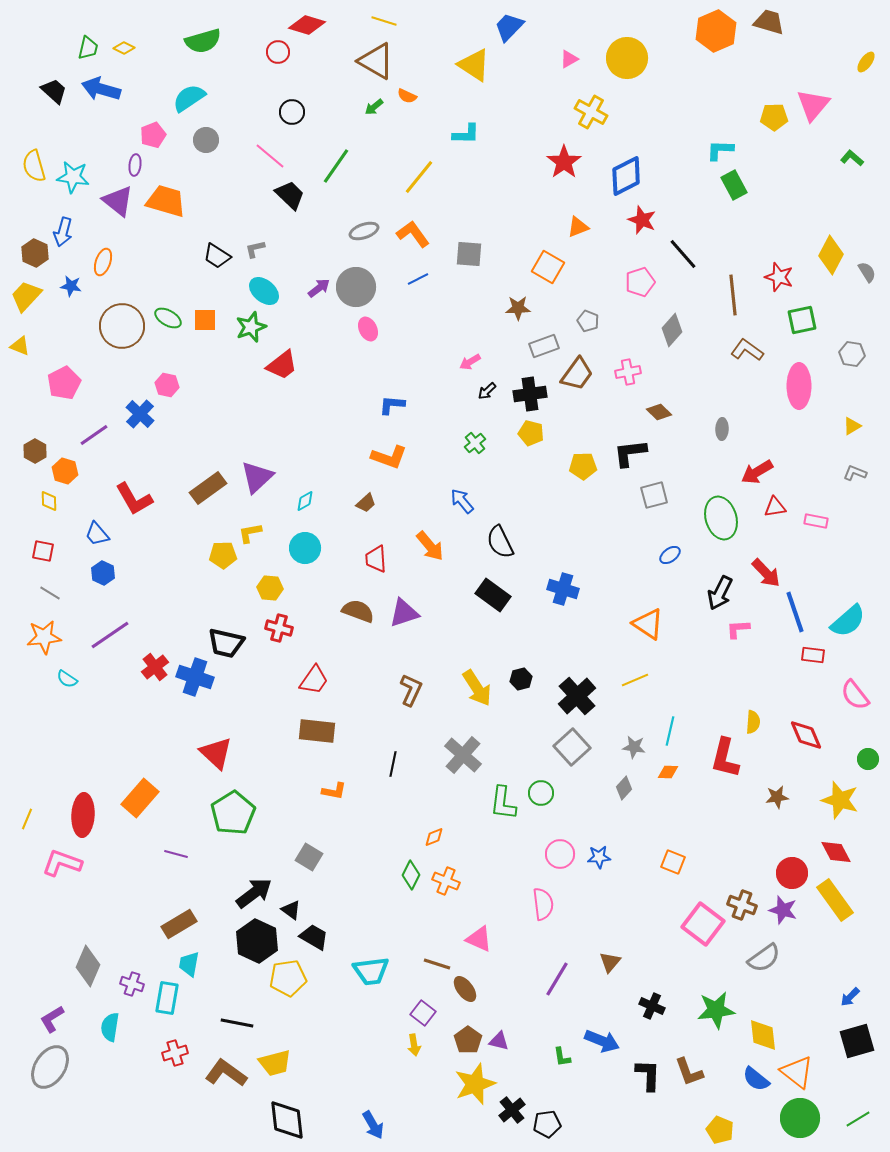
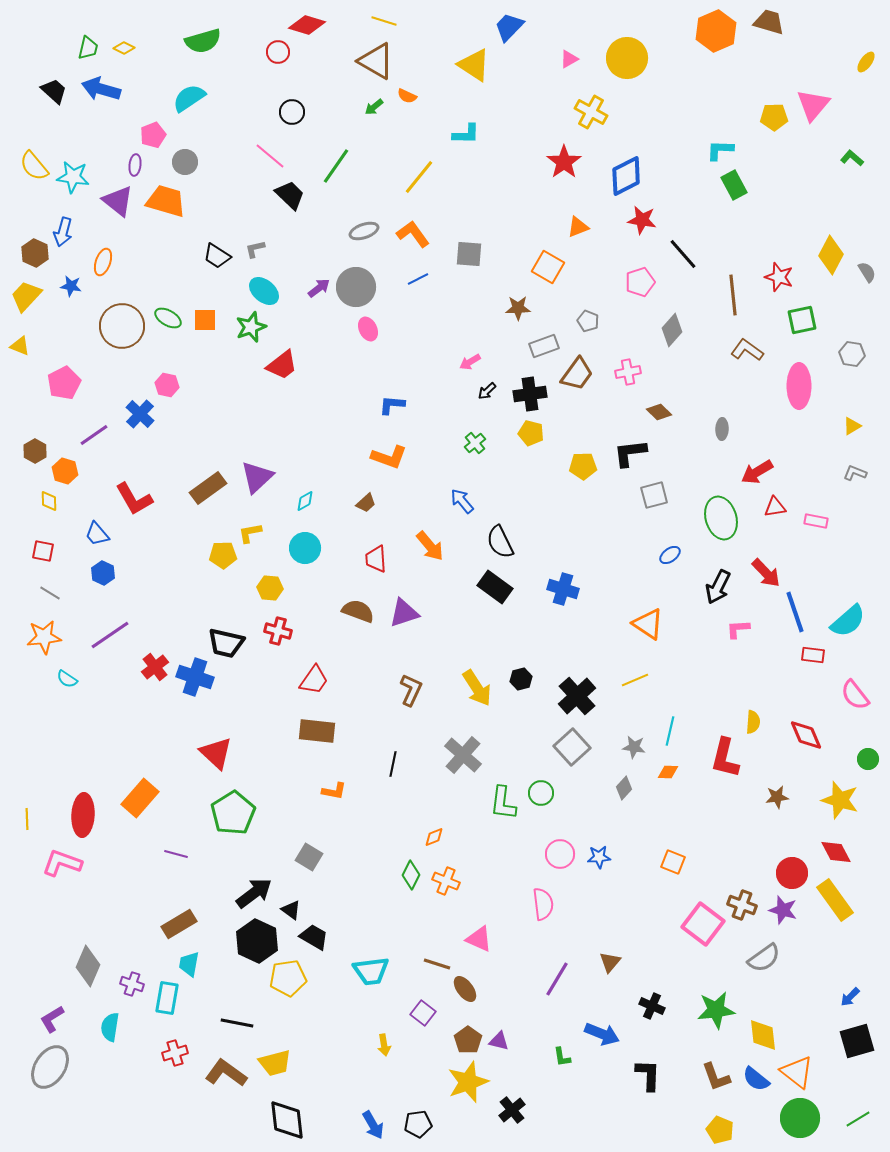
gray circle at (206, 140): moved 21 px left, 22 px down
yellow semicircle at (34, 166): rotated 24 degrees counterclockwise
red star at (642, 220): rotated 12 degrees counterclockwise
black arrow at (720, 593): moved 2 px left, 6 px up
black rectangle at (493, 595): moved 2 px right, 8 px up
red cross at (279, 628): moved 1 px left, 3 px down
yellow line at (27, 819): rotated 25 degrees counterclockwise
blue arrow at (602, 1041): moved 7 px up
yellow arrow at (414, 1045): moved 30 px left
brown L-shape at (689, 1072): moved 27 px right, 5 px down
yellow star at (475, 1084): moved 7 px left, 2 px up
black pentagon at (547, 1124): moved 129 px left
